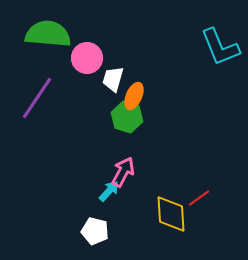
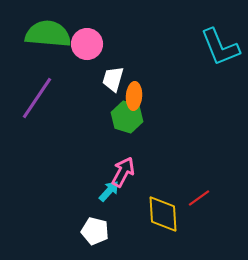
pink circle: moved 14 px up
orange ellipse: rotated 20 degrees counterclockwise
yellow diamond: moved 8 px left
